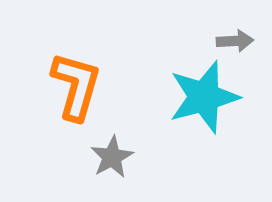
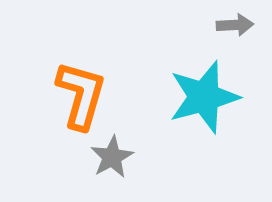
gray arrow: moved 16 px up
orange L-shape: moved 5 px right, 9 px down
